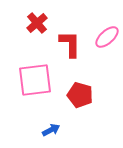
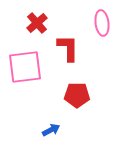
pink ellipse: moved 5 px left, 14 px up; rotated 55 degrees counterclockwise
red L-shape: moved 2 px left, 4 px down
pink square: moved 10 px left, 13 px up
red pentagon: moved 3 px left; rotated 15 degrees counterclockwise
